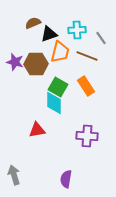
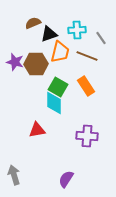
purple semicircle: rotated 24 degrees clockwise
